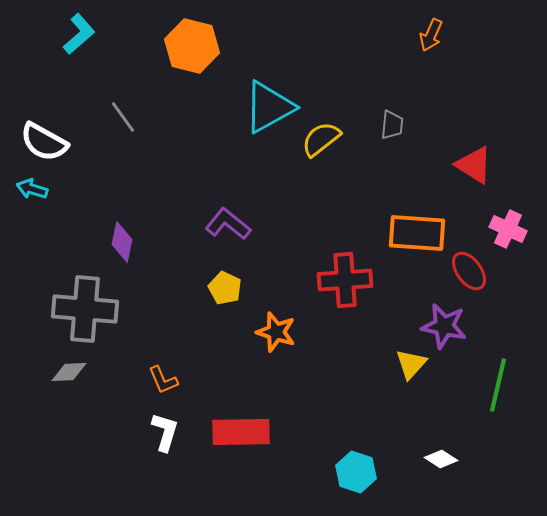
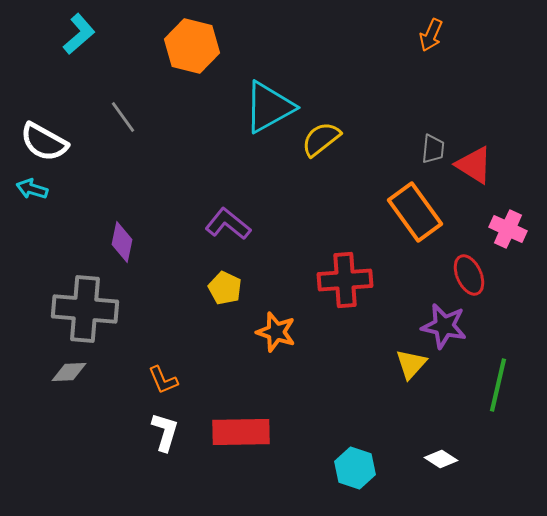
gray trapezoid: moved 41 px right, 24 px down
orange rectangle: moved 2 px left, 21 px up; rotated 50 degrees clockwise
red ellipse: moved 4 px down; rotated 12 degrees clockwise
cyan hexagon: moved 1 px left, 4 px up
